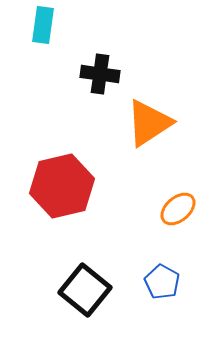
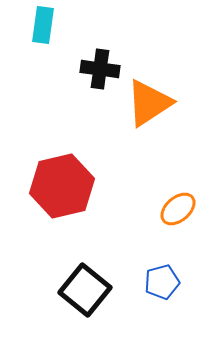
black cross: moved 5 px up
orange triangle: moved 20 px up
blue pentagon: rotated 28 degrees clockwise
